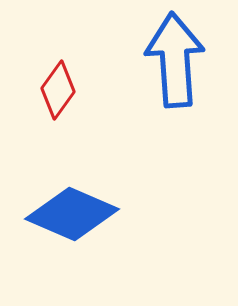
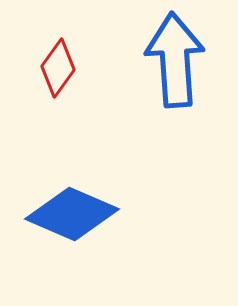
red diamond: moved 22 px up
